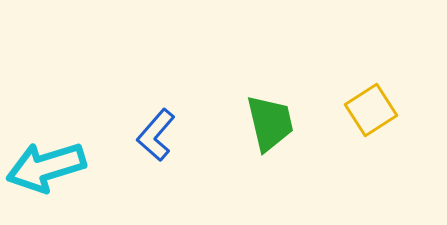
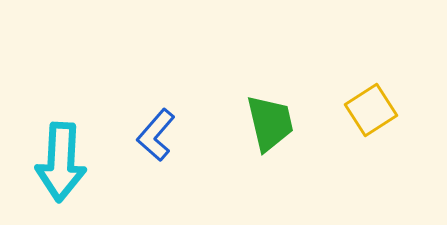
cyan arrow: moved 15 px right, 5 px up; rotated 70 degrees counterclockwise
